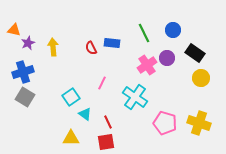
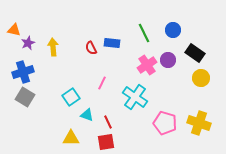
purple circle: moved 1 px right, 2 px down
cyan triangle: moved 2 px right, 1 px down; rotated 16 degrees counterclockwise
